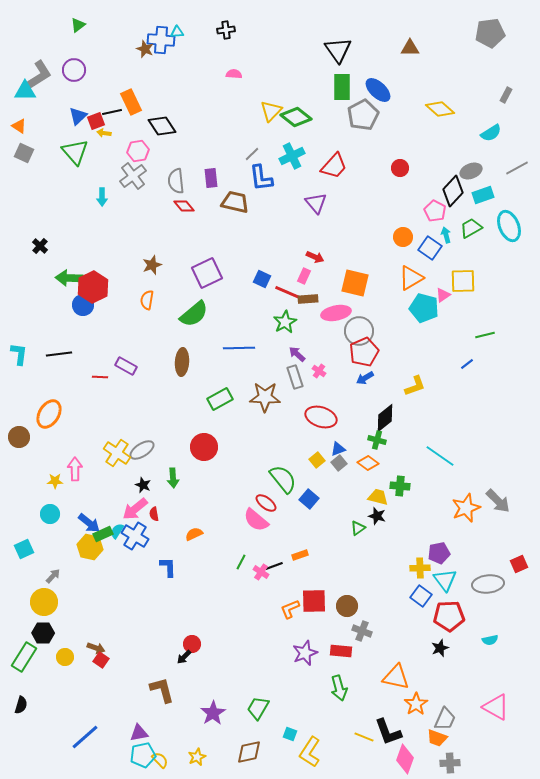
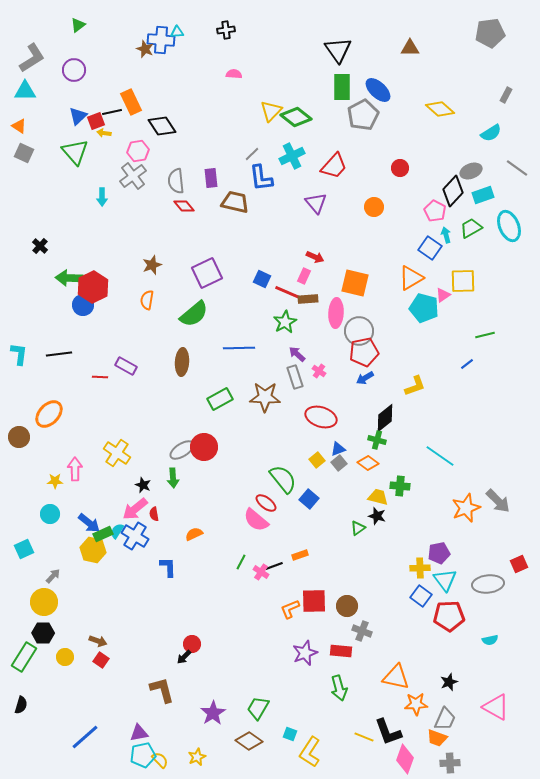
gray L-shape at (39, 75): moved 7 px left, 17 px up
gray line at (517, 168): rotated 65 degrees clockwise
orange circle at (403, 237): moved 29 px left, 30 px up
pink ellipse at (336, 313): rotated 76 degrees counterclockwise
red pentagon at (364, 352): rotated 12 degrees clockwise
orange ellipse at (49, 414): rotated 12 degrees clockwise
gray ellipse at (142, 450): moved 40 px right
yellow hexagon at (90, 547): moved 3 px right, 3 px down
brown arrow at (96, 648): moved 2 px right, 7 px up
black star at (440, 648): moved 9 px right, 34 px down
orange star at (416, 704): rotated 30 degrees clockwise
brown diamond at (249, 752): moved 11 px up; rotated 48 degrees clockwise
